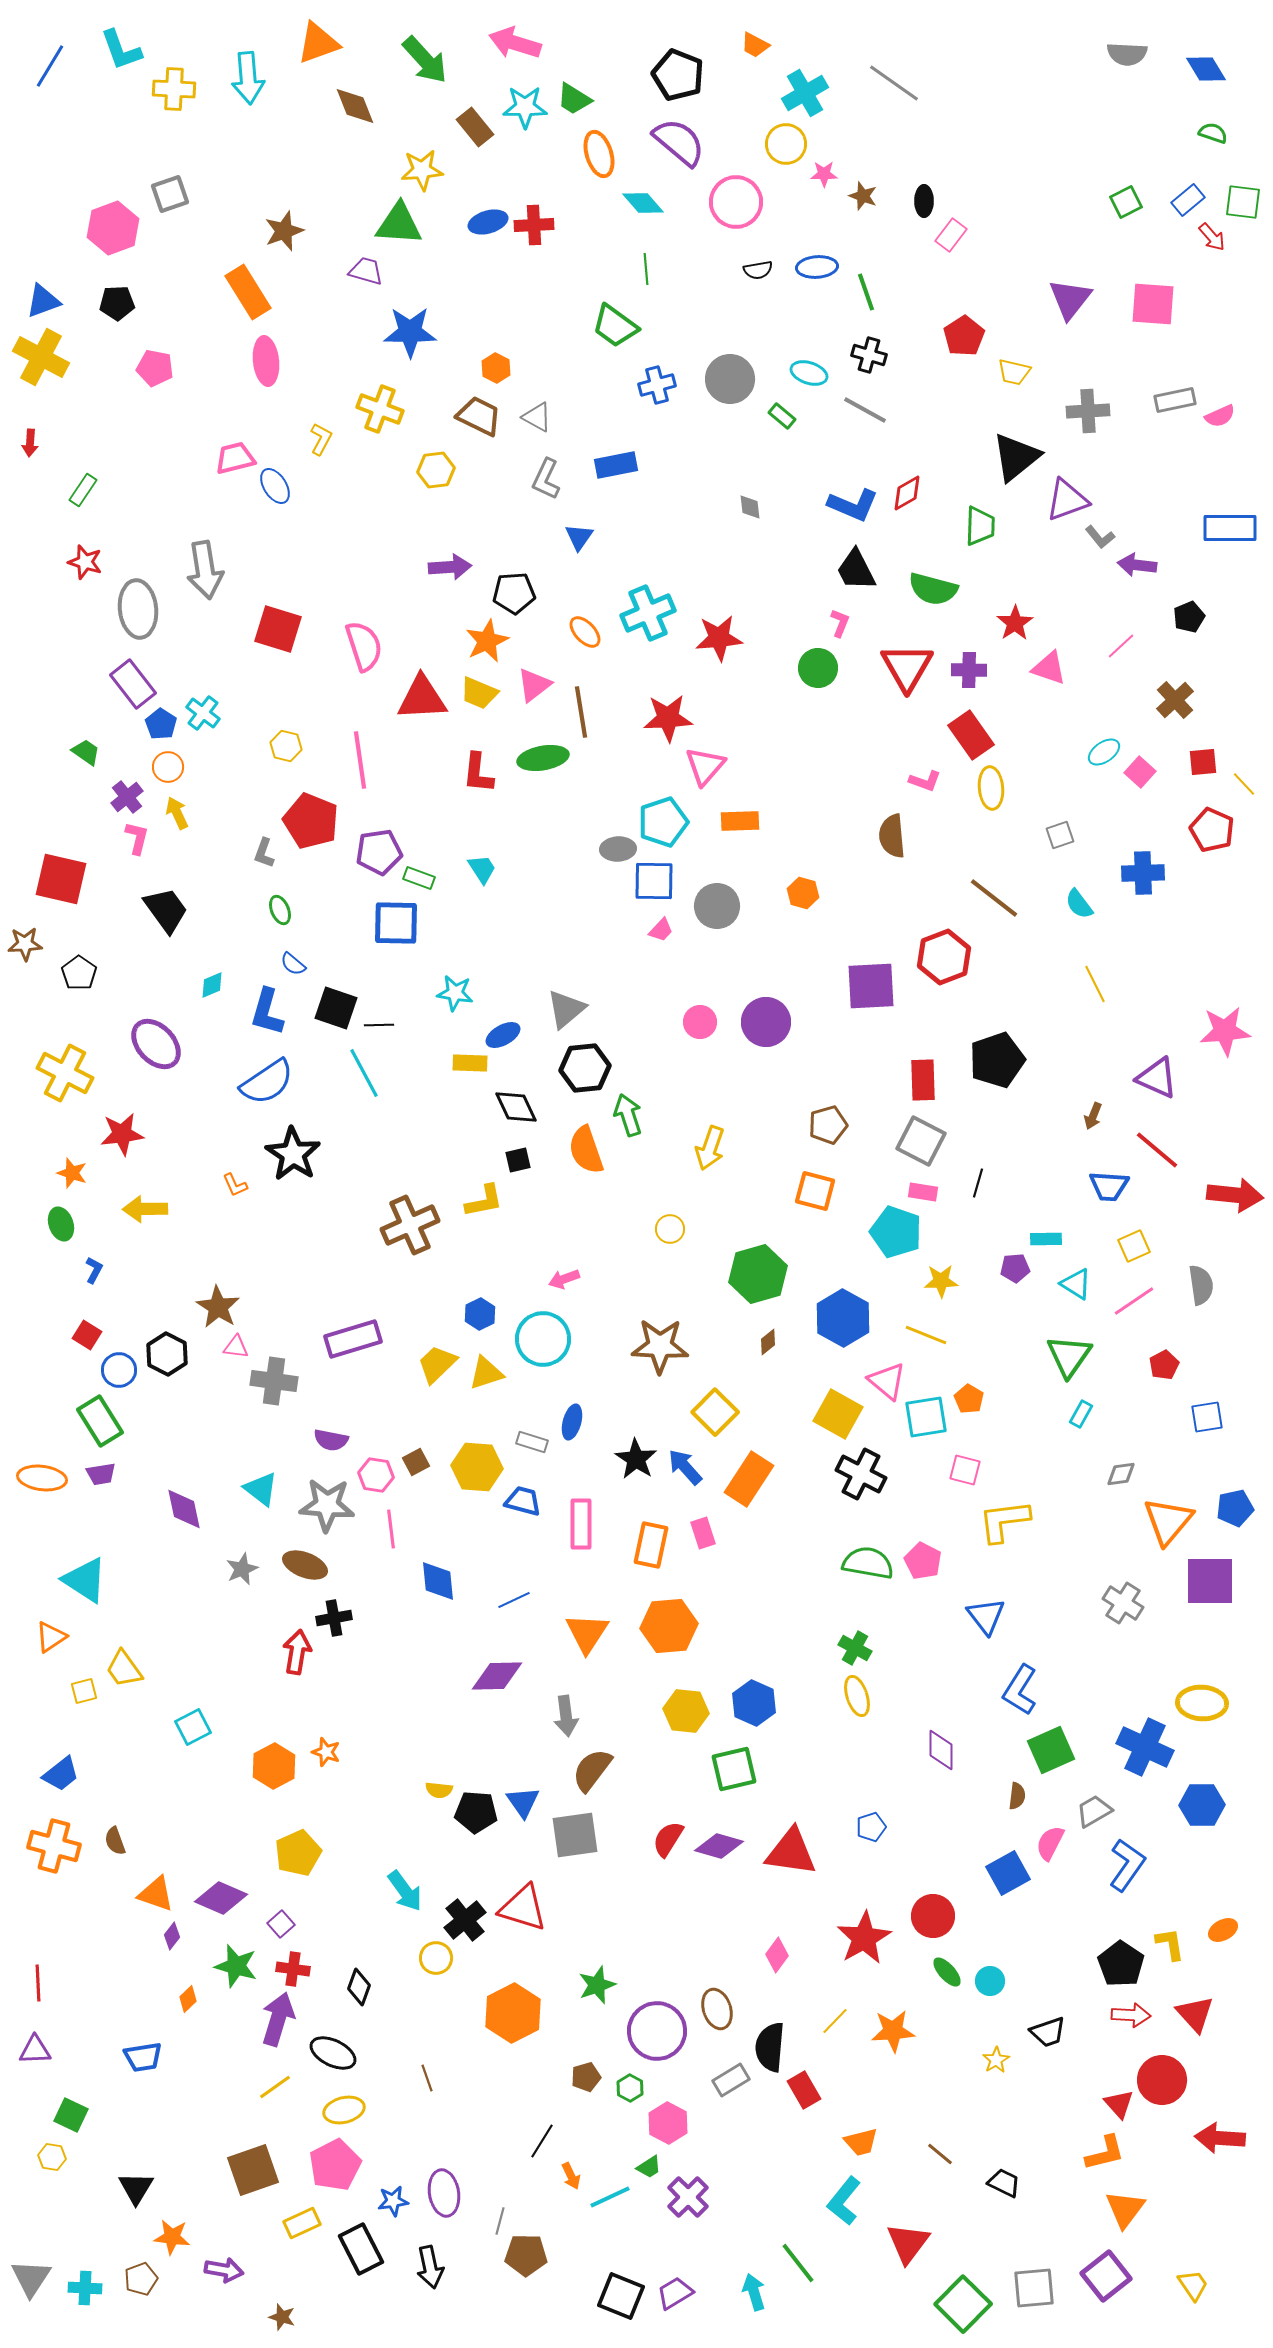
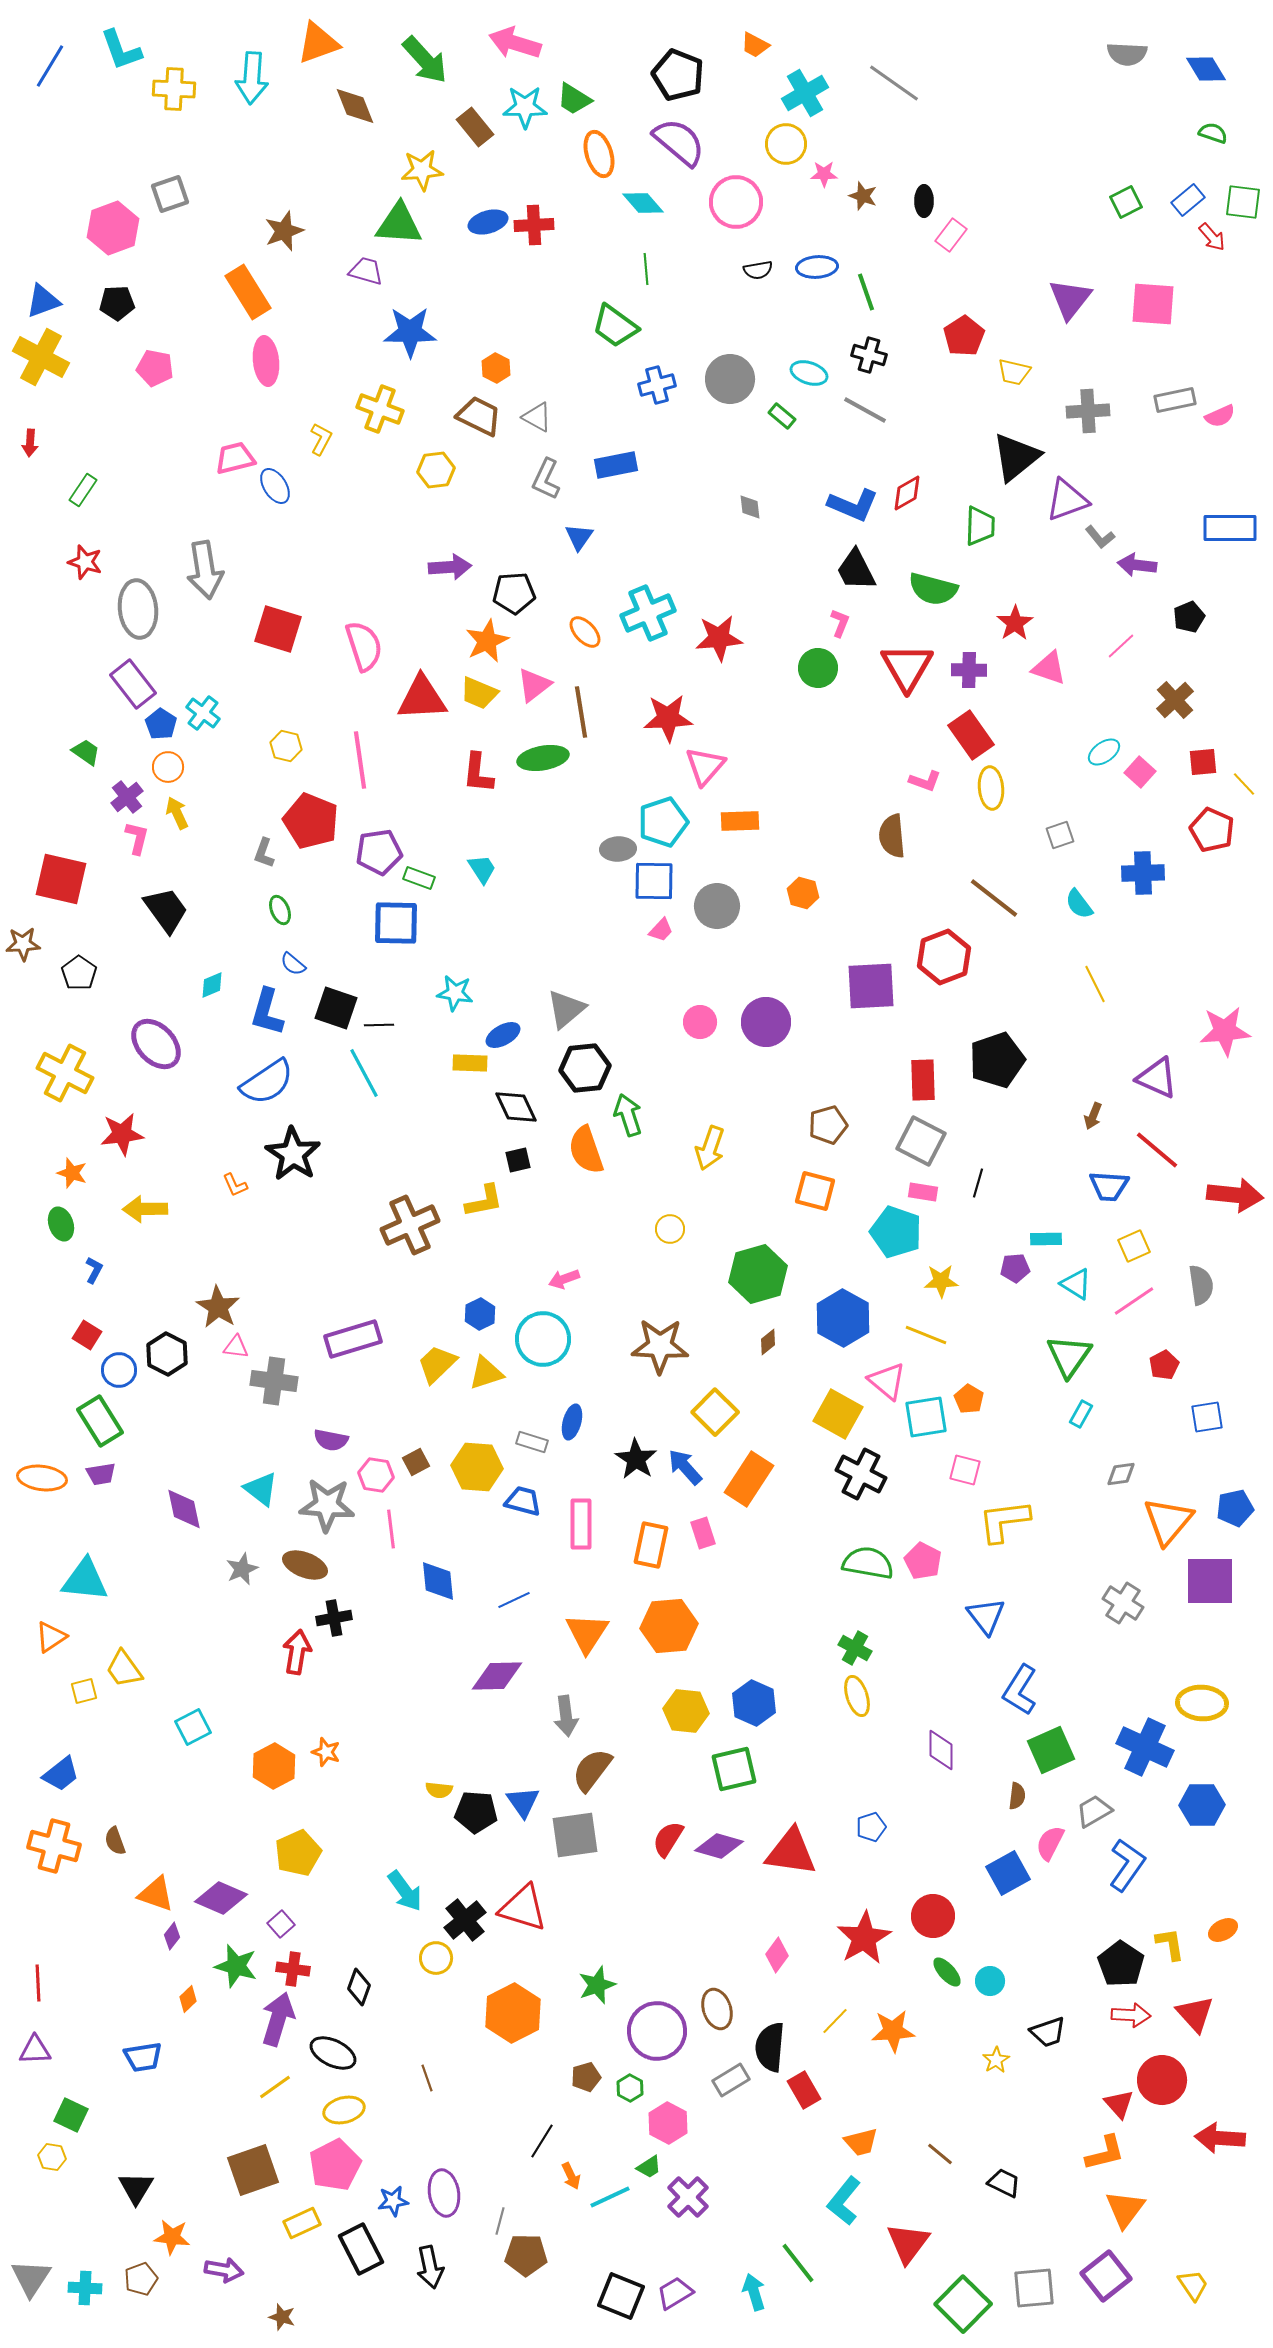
cyan arrow at (248, 78): moved 4 px right; rotated 9 degrees clockwise
brown star at (25, 944): moved 2 px left
cyan triangle at (85, 1580): rotated 27 degrees counterclockwise
